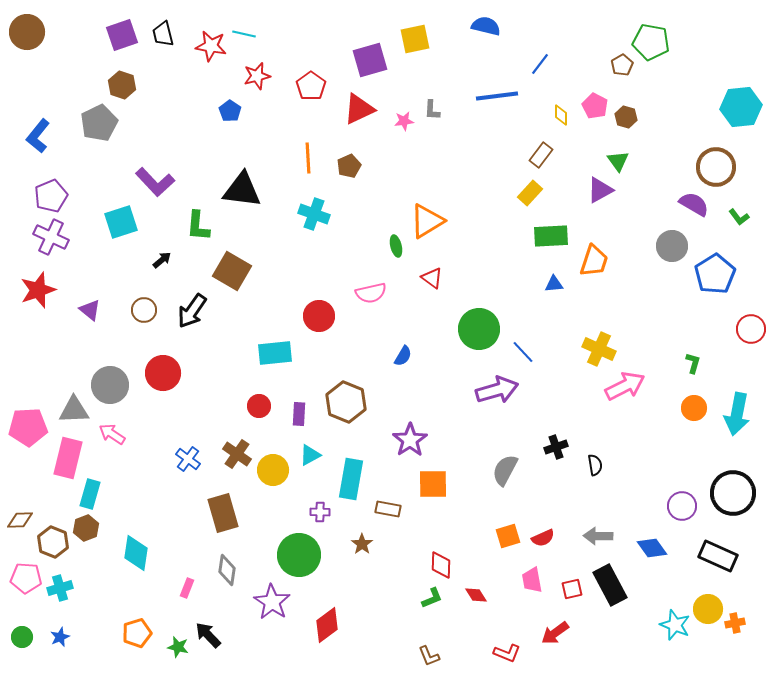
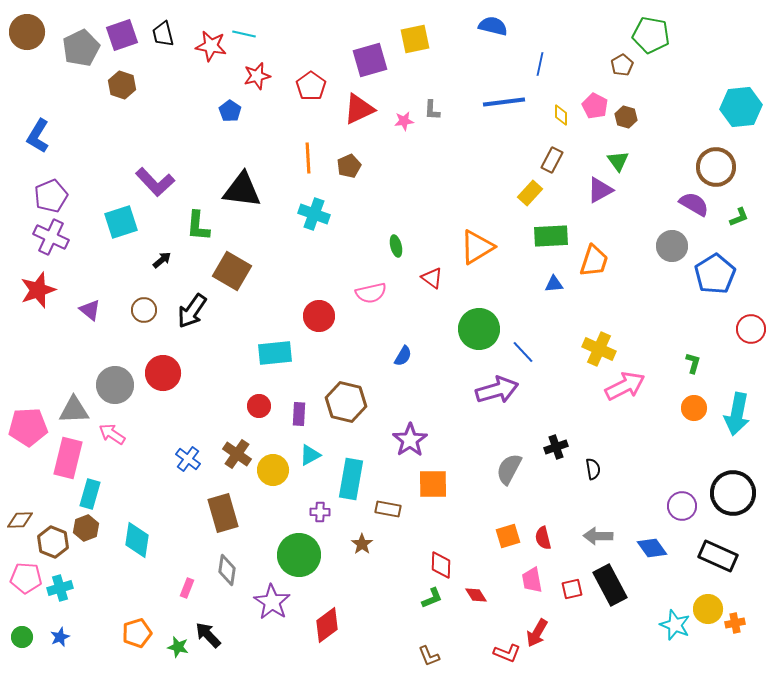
blue semicircle at (486, 26): moved 7 px right
green pentagon at (651, 42): moved 7 px up
blue line at (540, 64): rotated 25 degrees counterclockwise
blue line at (497, 96): moved 7 px right, 6 px down
gray pentagon at (99, 123): moved 18 px left, 75 px up
blue L-shape at (38, 136): rotated 8 degrees counterclockwise
brown rectangle at (541, 155): moved 11 px right, 5 px down; rotated 10 degrees counterclockwise
green L-shape at (739, 217): rotated 75 degrees counterclockwise
orange triangle at (427, 221): moved 50 px right, 26 px down
gray circle at (110, 385): moved 5 px right
brown hexagon at (346, 402): rotated 9 degrees counterclockwise
black semicircle at (595, 465): moved 2 px left, 4 px down
gray semicircle at (505, 470): moved 4 px right, 1 px up
red semicircle at (543, 538): rotated 100 degrees clockwise
cyan diamond at (136, 553): moved 1 px right, 13 px up
red arrow at (555, 633): moved 18 px left; rotated 24 degrees counterclockwise
